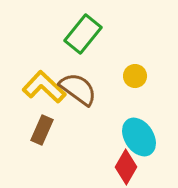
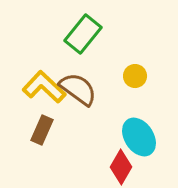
red diamond: moved 5 px left
